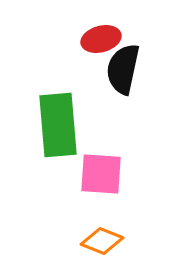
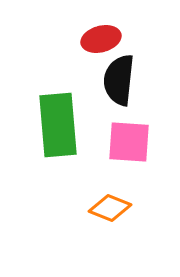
black semicircle: moved 4 px left, 11 px down; rotated 6 degrees counterclockwise
pink square: moved 28 px right, 32 px up
orange diamond: moved 8 px right, 33 px up
